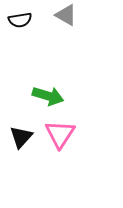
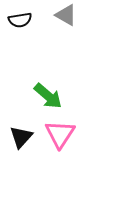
green arrow: rotated 24 degrees clockwise
